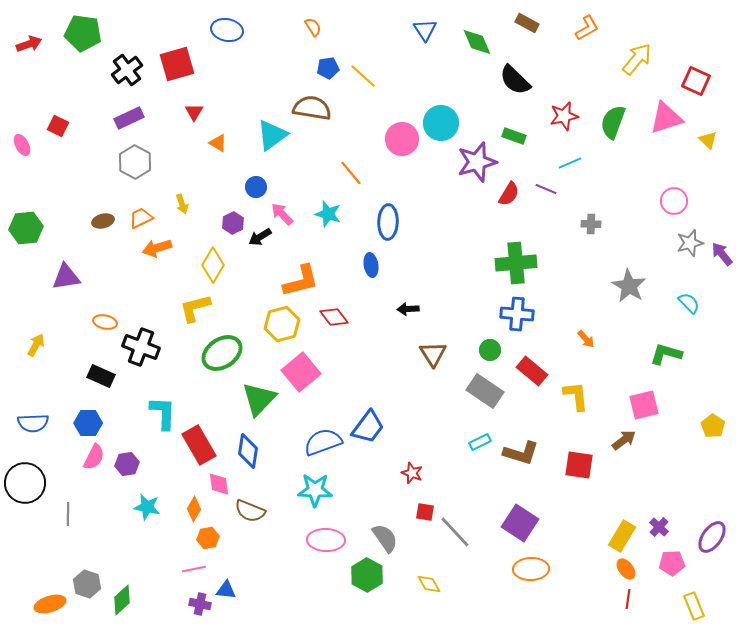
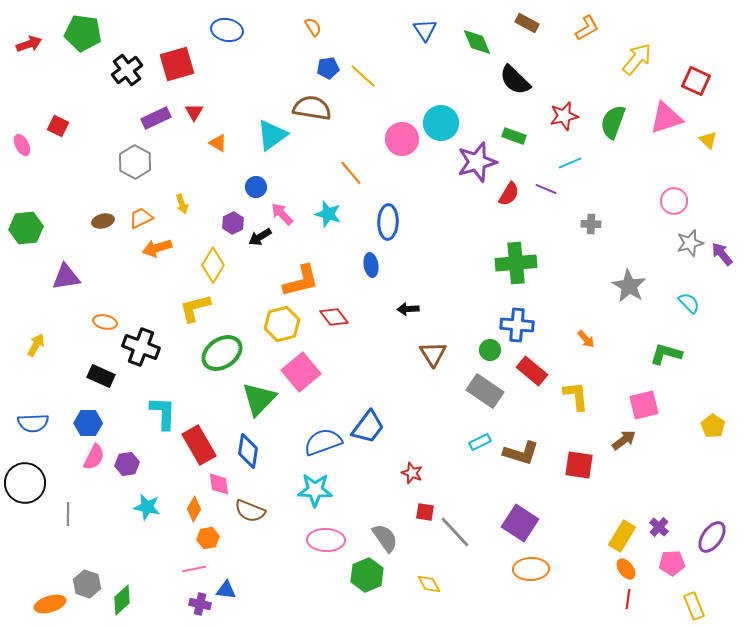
purple rectangle at (129, 118): moved 27 px right
blue cross at (517, 314): moved 11 px down
green hexagon at (367, 575): rotated 8 degrees clockwise
